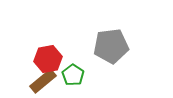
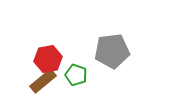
gray pentagon: moved 1 px right, 5 px down
green pentagon: moved 3 px right; rotated 15 degrees counterclockwise
